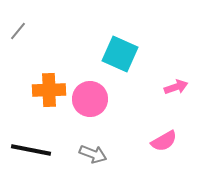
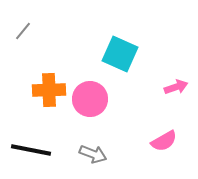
gray line: moved 5 px right
